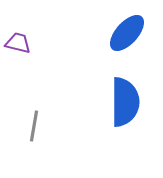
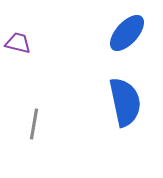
blue semicircle: rotated 12 degrees counterclockwise
gray line: moved 2 px up
